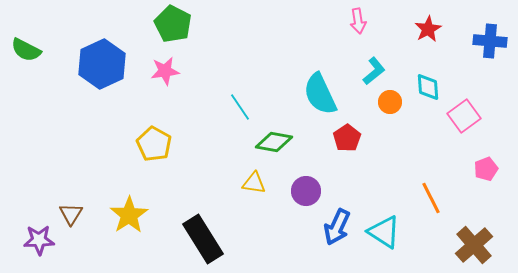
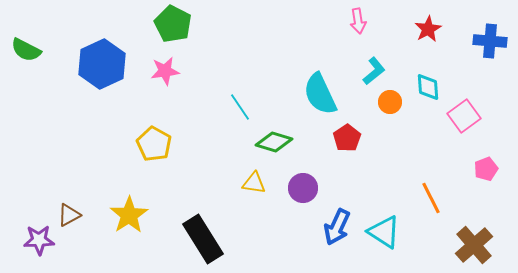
green diamond: rotated 6 degrees clockwise
purple circle: moved 3 px left, 3 px up
brown triangle: moved 2 px left, 1 px down; rotated 30 degrees clockwise
